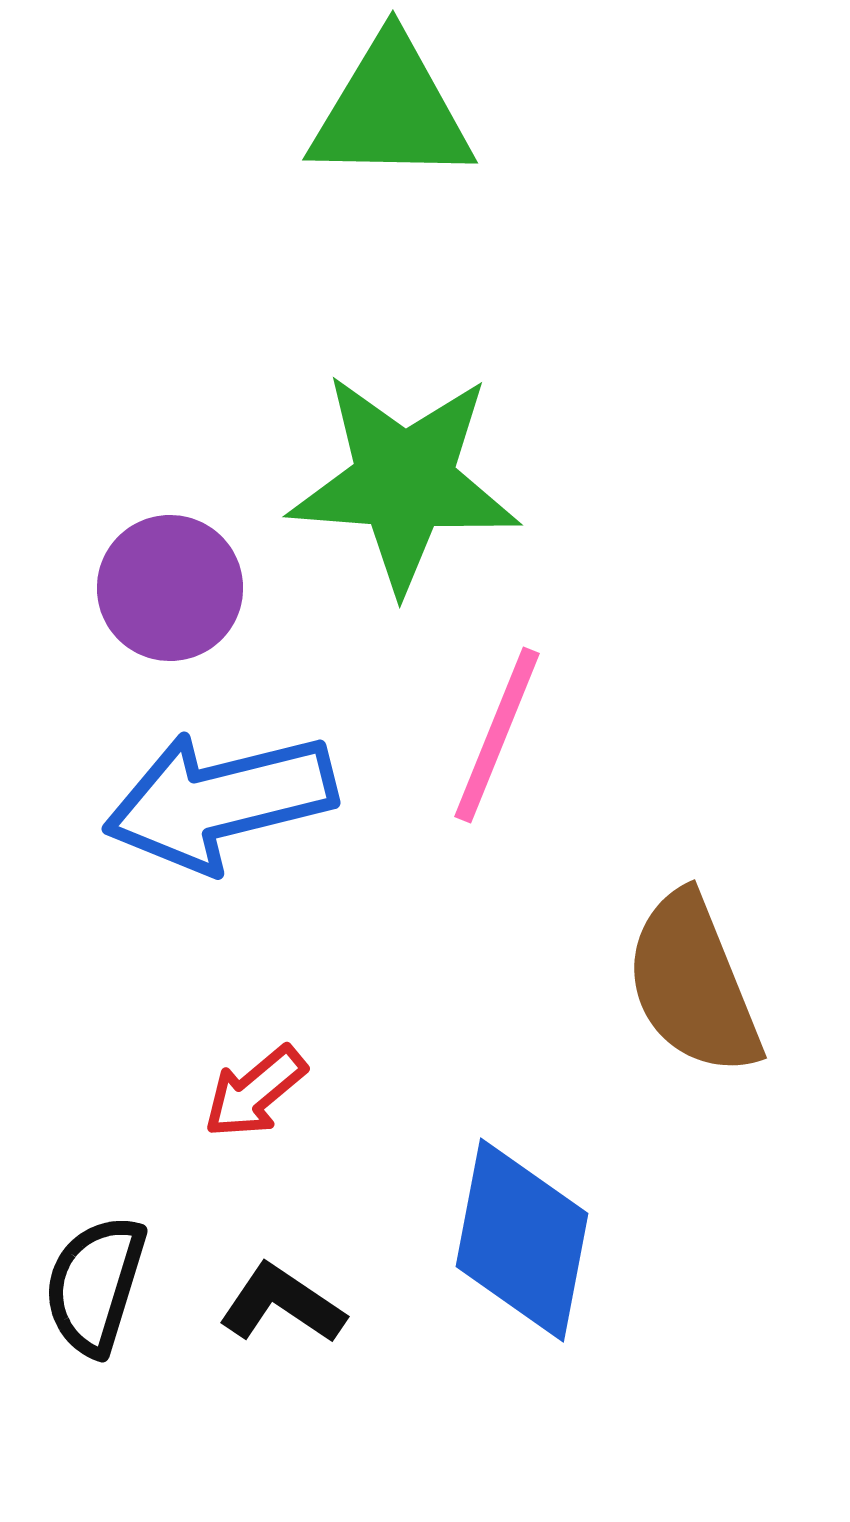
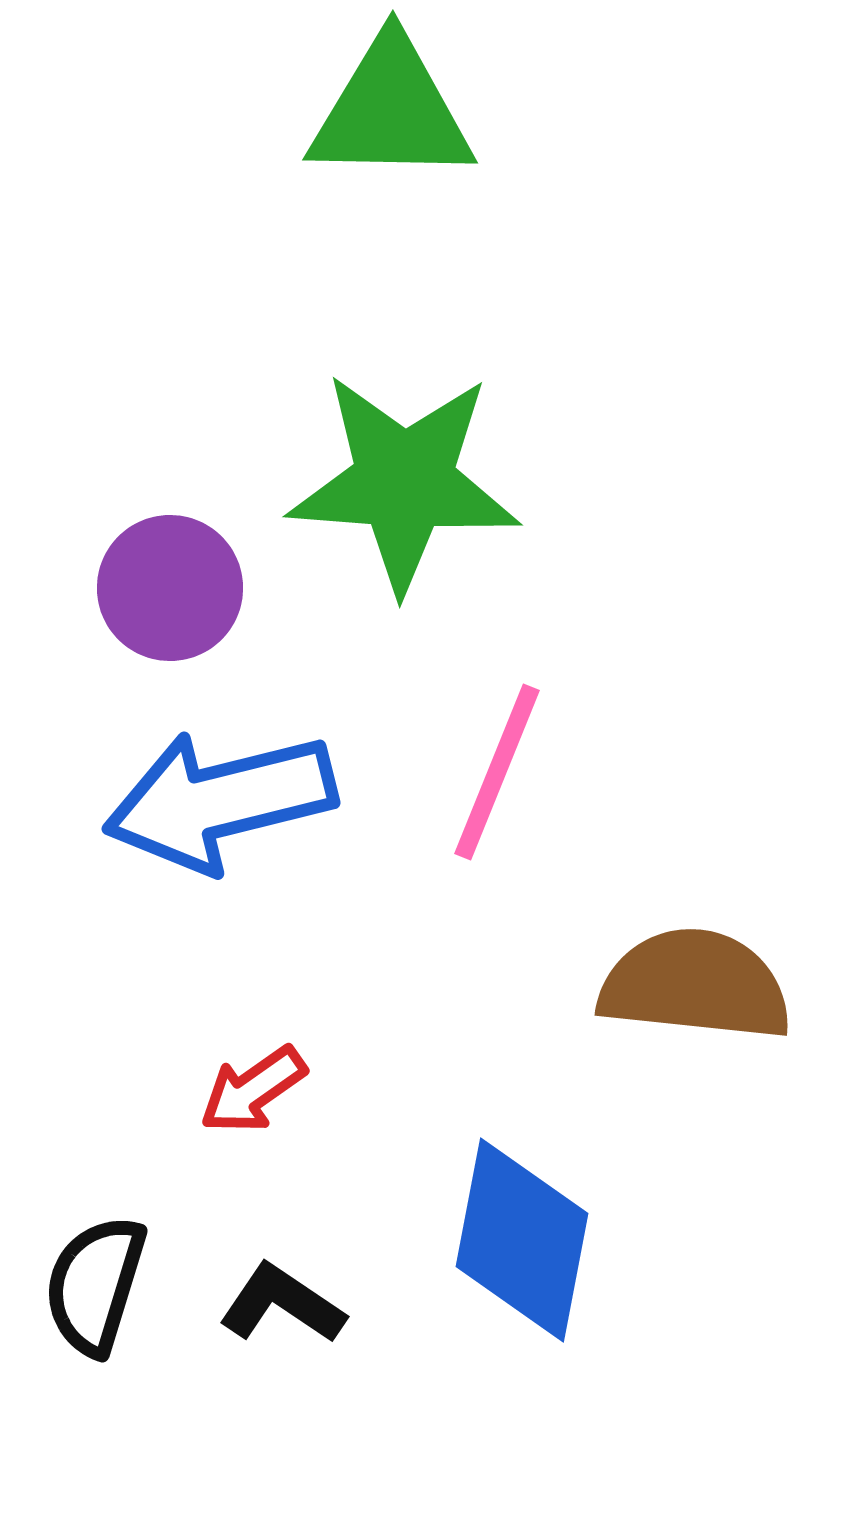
pink line: moved 37 px down
brown semicircle: moved 2 px right, 1 px down; rotated 118 degrees clockwise
red arrow: moved 2 px left, 2 px up; rotated 5 degrees clockwise
